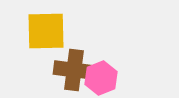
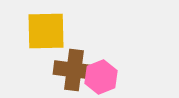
pink hexagon: moved 1 px up
